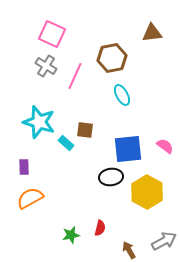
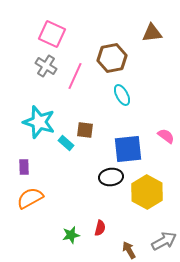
pink semicircle: moved 1 px right, 10 px up
